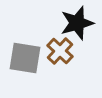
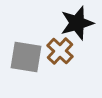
gray square: moved 1 px right, 1 px up
